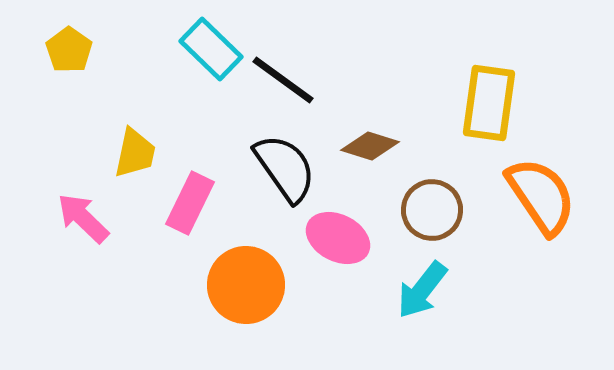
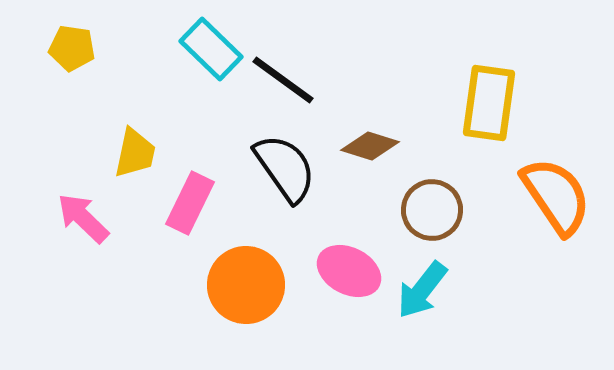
yellow pentagon: moved 3 px right, 2 px up; rotated 27 degrees counterclockwise
orange semicircle: moved 15 px right
pink ellipse: moved 11 px right, 33 px down
